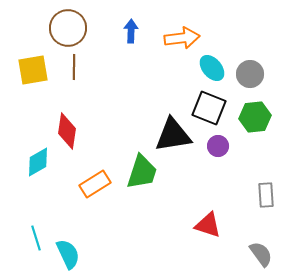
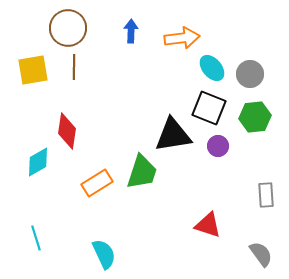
orange rectangle: moved 2 px right, 1 px up
cyan semicircle: moved 36 px right
